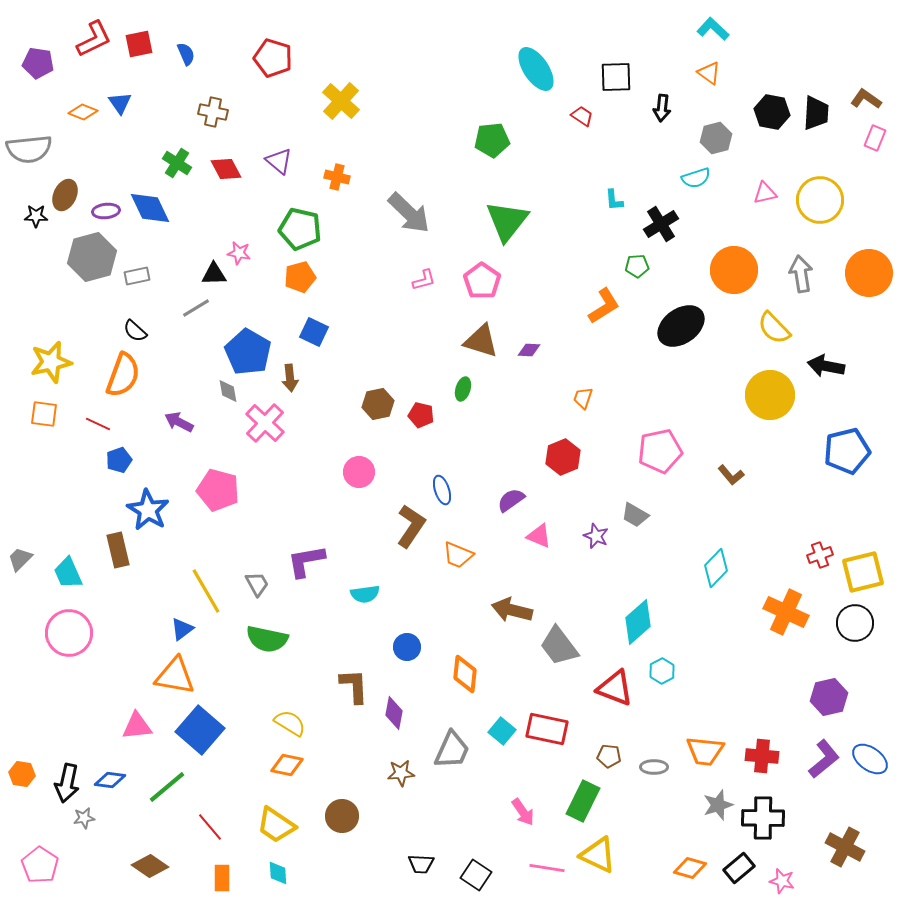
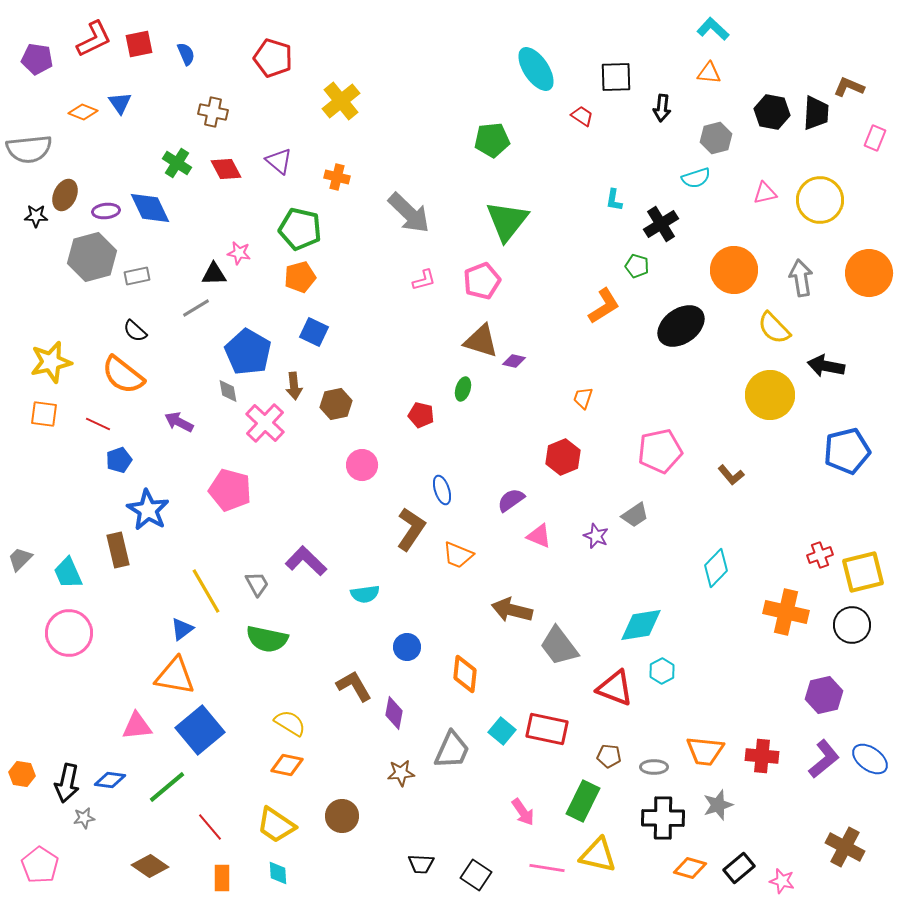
purple pentagon at (38, 63): moved 1 px left, 4 px up
orange triangle at (709, 73): rotated 30 degrees counterclockwise
brown L-shape at (866, 99): moved 17 px left, 12 px up; rotated 12 degrees counterclockwise
yellow cross at (341, 101): rotated 9 degrees clockwise
cyan L-shape at (614, 200): rotated 15 degrees clockwise
green pentagon at (637, 266): rotated 20 degrees clockwise
gray arrow at (801, 274): moved 4 px down
pink pentagon at (482, 281): rotated 15 degrees clockwise
purple diamond at (529, 350): moved 15 px left, 11 px down; rotated 10 degrees clockwise
orange semicircle at (123, 375): rotated 108 degrees clockwise
brown arrow at (290, 378): moved 4 px right, 8 px down
brown hexagon at (378, 404): moved 42 px left
pink circle at (359, 472): moved 3 px right, 7 px up
pink pentagon at (218, 490): moved 12 px right
gray trapezoid at (635, 515): rotated 64 degrees counterclockwise
brown L-shape at (411, 526): moved 3 px down
purple L-shape at (306, 561): rotated 54 degrees clockwise
orange cross at (786, 612): rotated 12 degrees counterclockwise
cyan diamond at (638, 622): moved 3 px right, 3 px down; rotated 33 degrees clockwise
black circle at (855, 623): moved 3 px left, 2 px down
brown L-shape at (354, 686): rotated 27 degrees counterclockwise
purple hexagon at (829, 697): moved 5 px left, 2 px up
blue square at (200, 730): rotated 9 degrees clockwise
black cross at (763, 818): moved 100 px left
yellow triangle at (598, 855): rotated 12 degrees counterclockwise
